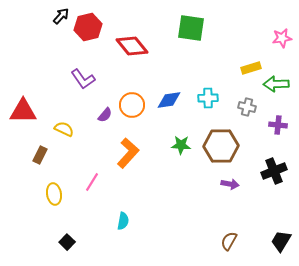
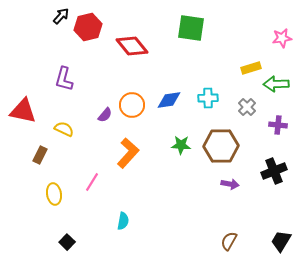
purple L-shape: moved 19 px left; rotated 50 degrees clockwise
gray cross: rotated 30 degrees clockwise
red triangle: rotated 12 degrees clockwise
